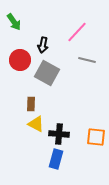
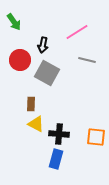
pink line: rotated 15 degrees clockwise
